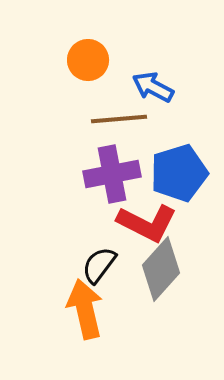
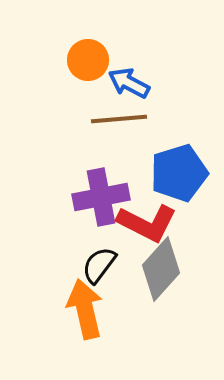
blue arrow: moved 24 px left, 4 px up
purple cross: moved 11 px left, 23 px down
